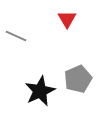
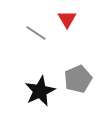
gray line: moved 20 px right, 3 px up; rotated 10 degrees clockwise
